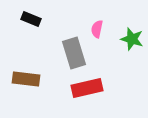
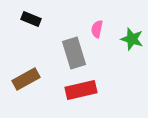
brown rectangle: rotated 36 degrees counterclockwise
red rectangle: moved 6 px left, 2 px down
